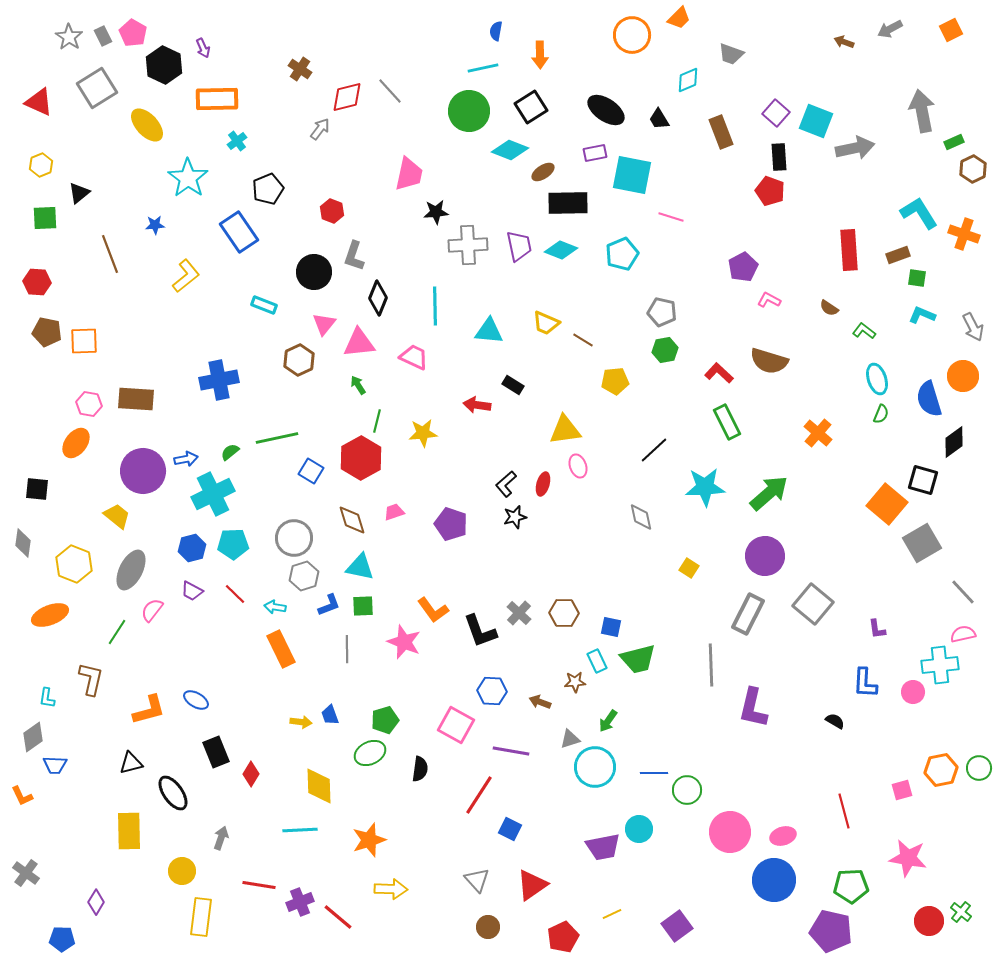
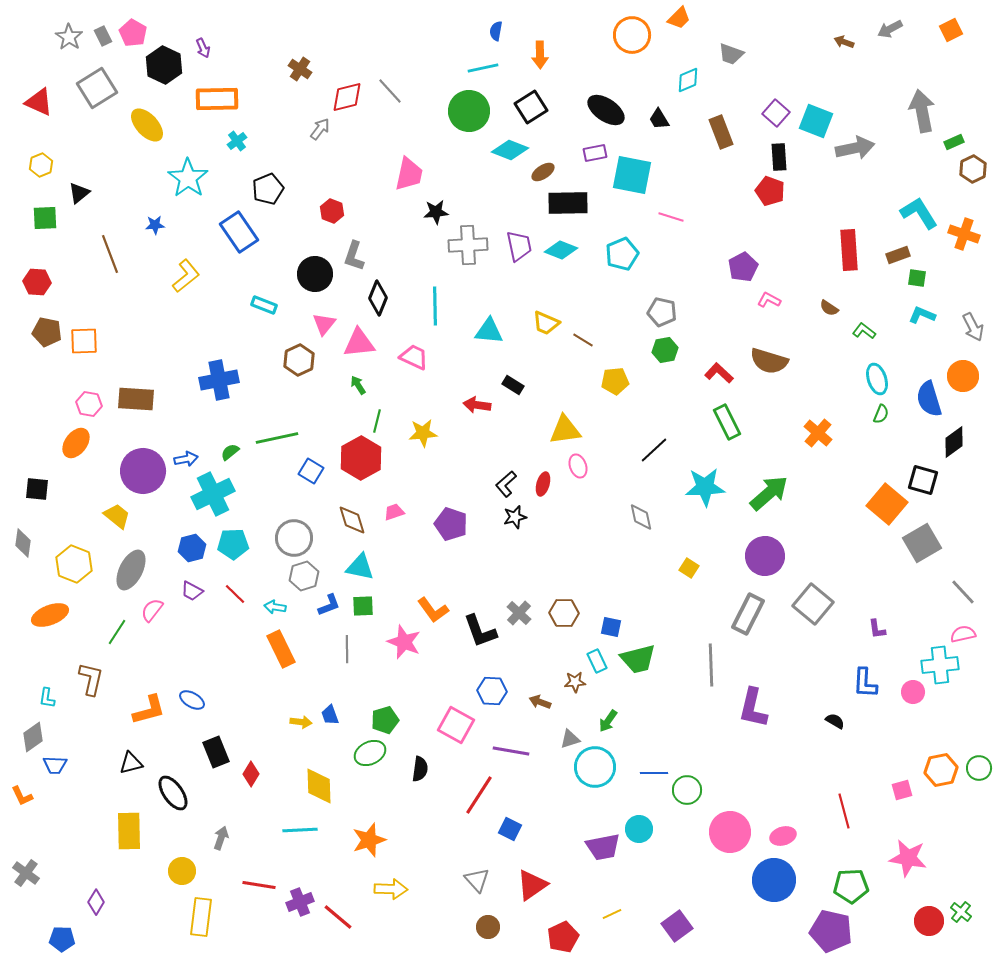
black circle at (314, 272): moved 1 px right, 2 px down
blue ellipse at (196, 700): moved 4 px left
